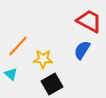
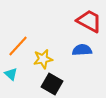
blue semicircle: rotated 54 degrees clockwise
yellow star: rotated 12 degrees counterclockwise
black square: rotated 30 degrees counterclockwise
